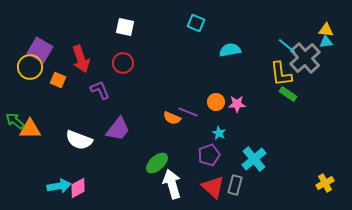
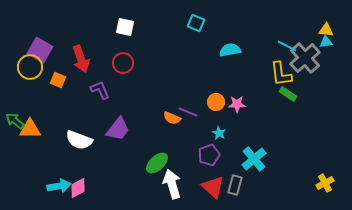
cyan line: rotated 12 degrees counterclockwise
